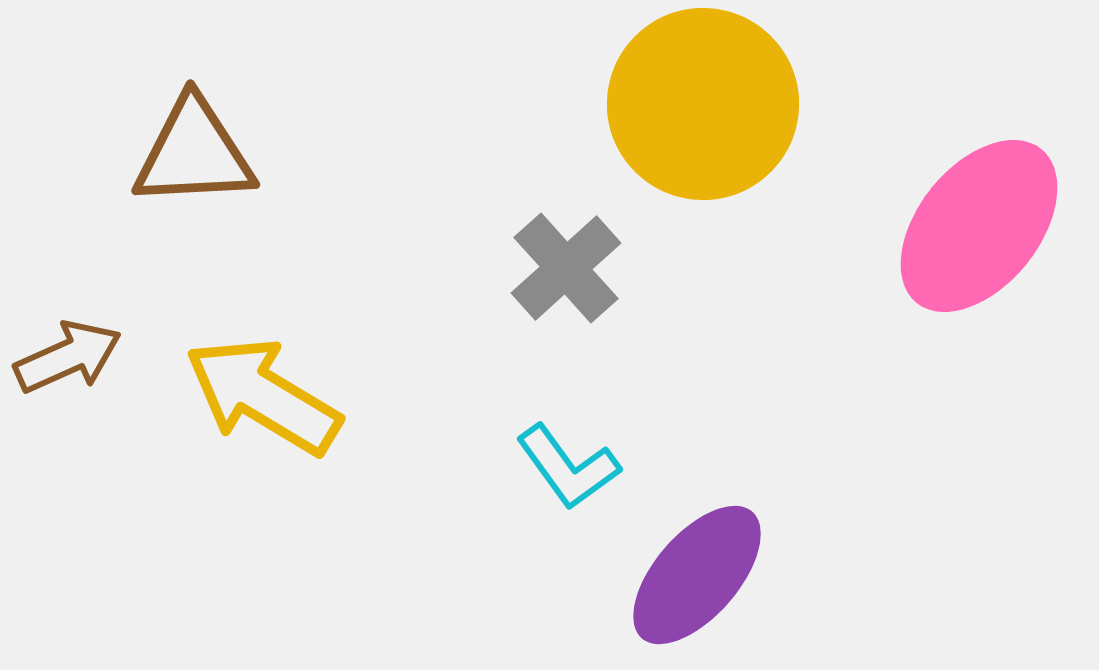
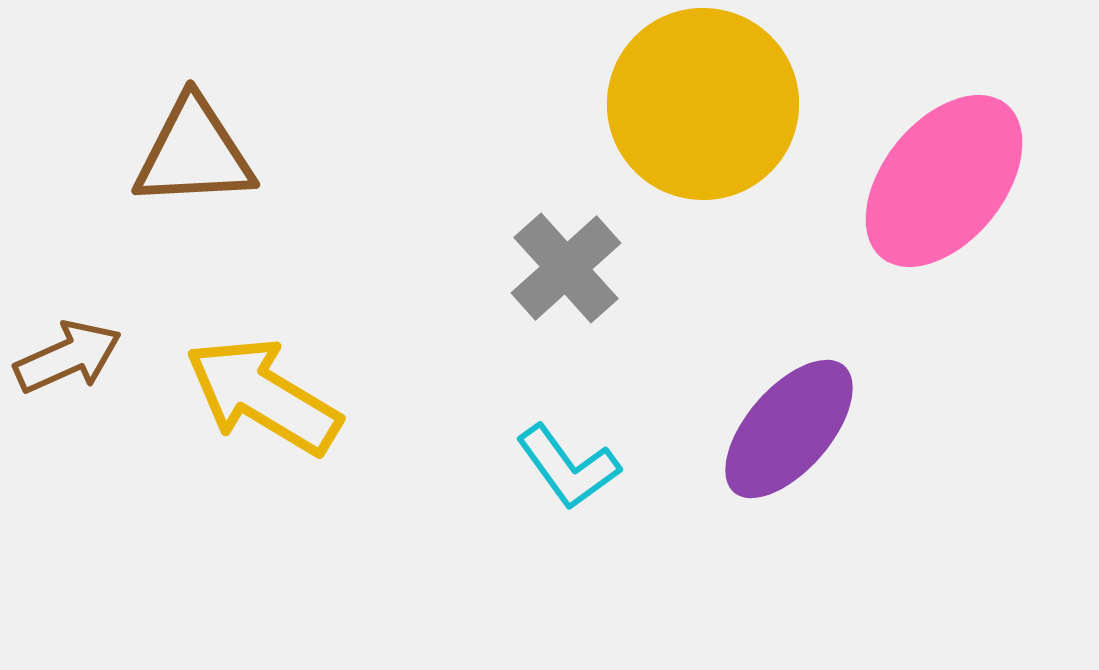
pink ellipse: moved 35 px left, 45 px up
purple ellipse: moved 92 px right, 146 px up
